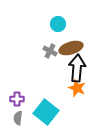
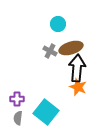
orange star: moved 1 px right, 1 px up
